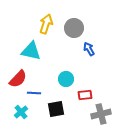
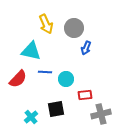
yellow arrow: rotated 138 degrees clockwise
blue arrow: moved 3 px left, 1 px up; rotated 128 degrees counterclockwise
blue line: moved 11 px right, 21 px up
cyan cross: moved 10 px right, 5 px down
